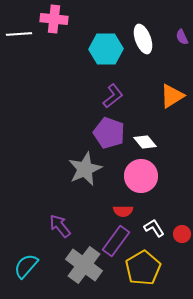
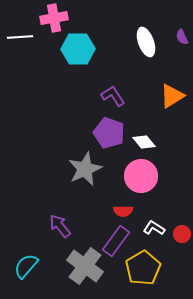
pink cross: moved 1 px up; rotated 16 degrees counterclockwise
white line: moved 1 px right, 3 px down
white ellipse: moved 3 px right, 3 px down
cyan hexagon: moved 28 px left
purple L-shape: rotated 85 degrees counterclockwise
white diamond: moved 1 px left
white L-shape: rotated 25 degrees counterclockwise
gray cross: moved 1 px right, 1 px down
